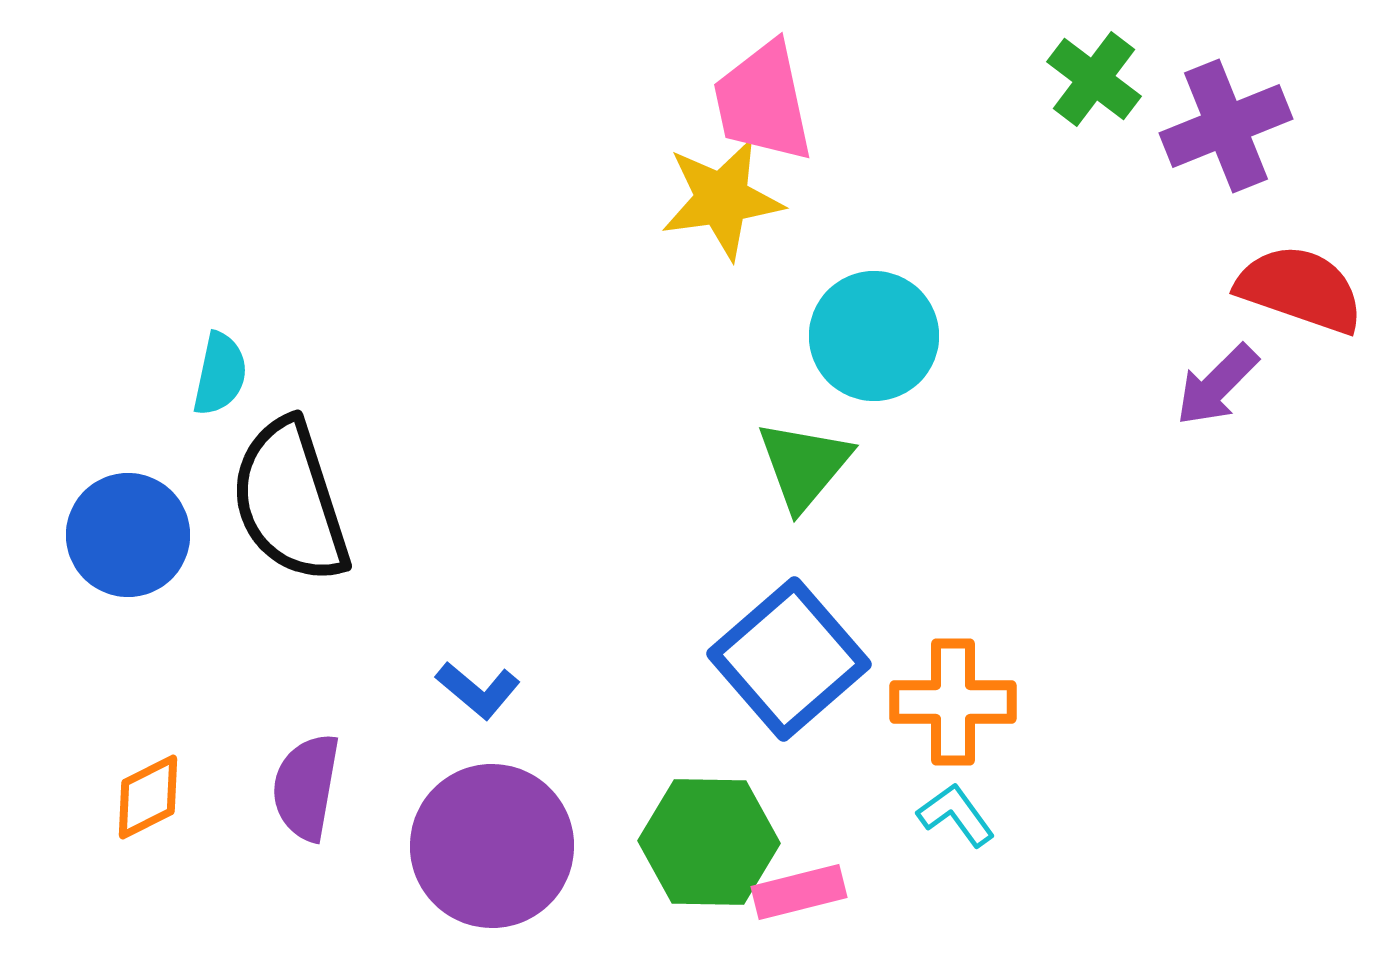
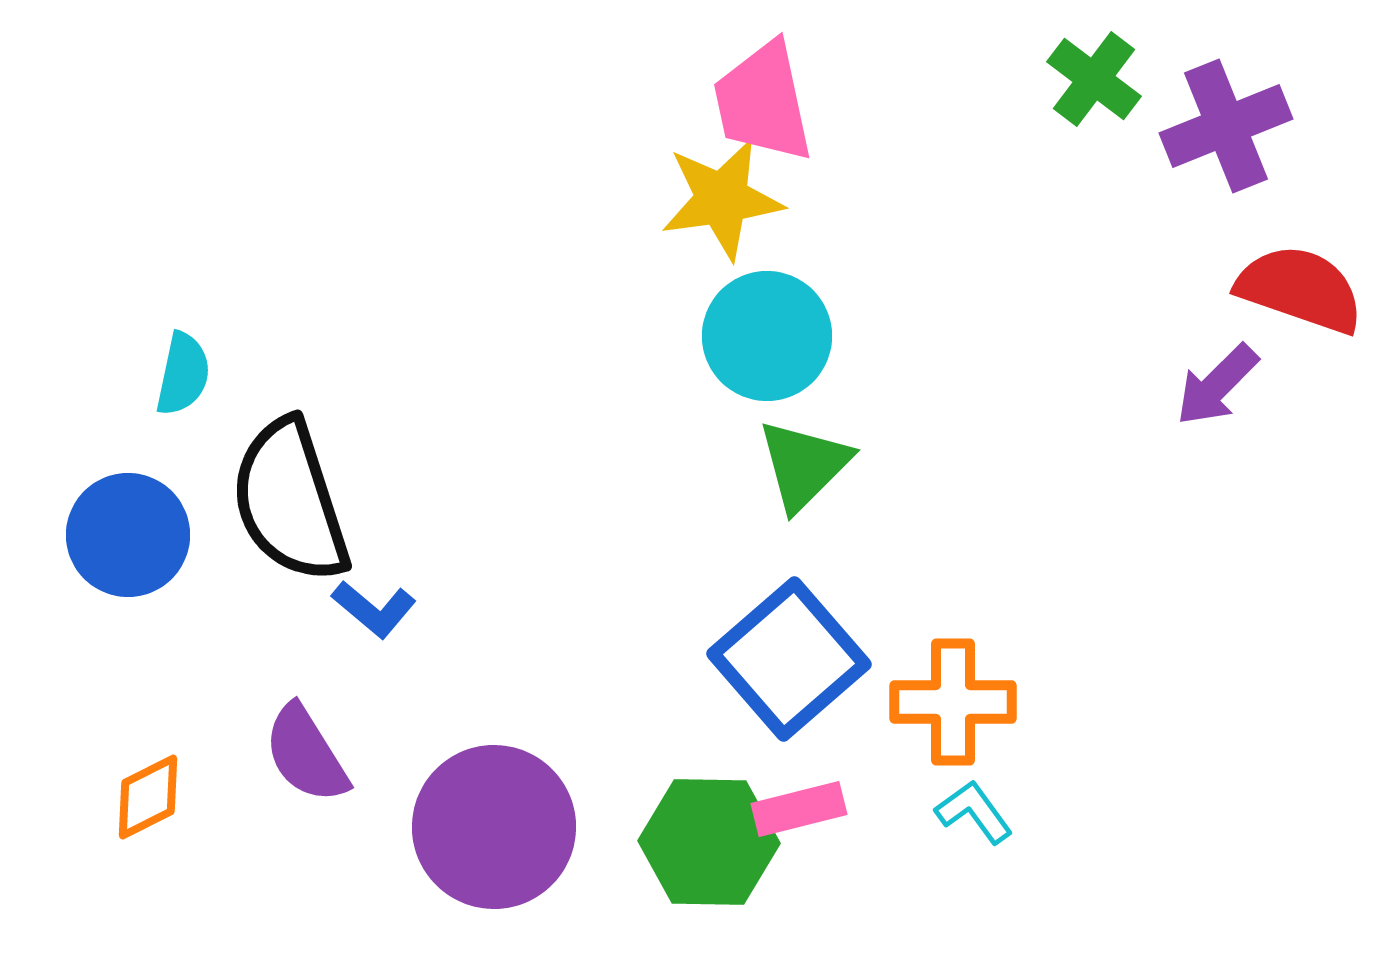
cyan circle: moved 107 px left
cyan semicircle: moved 37 px left
green triangle: rotated 5 degrees clockwise
blue L-shape: moved 104 px left, 81 px up
purple semicircle: moved 33 px up; rotated 42 degrees counterclockwise
cyan L-shape: moved 18 px right, 3 px up
purple circle: moved 2 px right, 19 px up
pink rectangle: moved 83 px up
